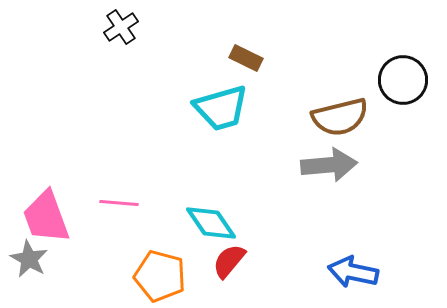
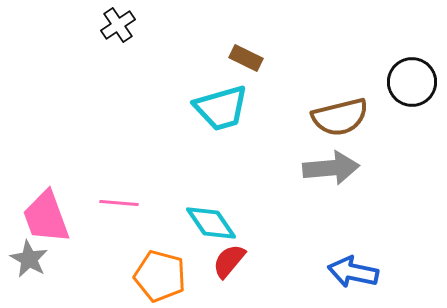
black cross: moved 3 px left, 2 px up
black circle: moved 9 px right, 2 px down
gray arrow: moved 2 px right, 3 px down
